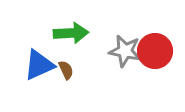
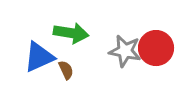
green arrow: rotated 12 degrees clockwise
red circle: moved 1 px right, 3 px up
blue triangle: moved 8 px up
